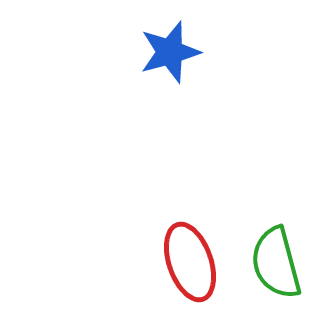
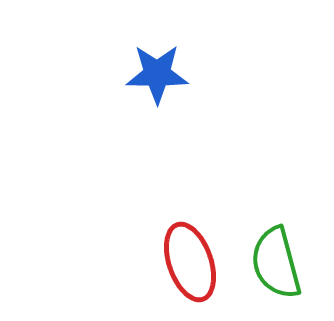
blue star: moved 13 px left, 22 px down; rotated 16 degrees clockwise
